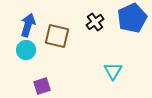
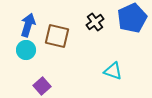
cyan triangle: rotated 42 degrees counterclockwise
purple square: rotated 24 degrees counterclockwise
